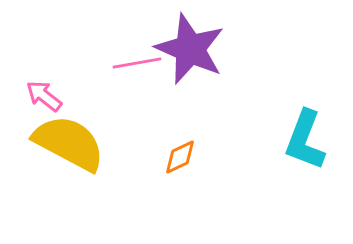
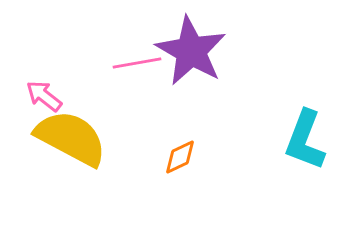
purple star: moved 1 px right, 2 px down; rotated 6 degrees clockwise
yellow semicircle: moved 2 px right, 5 px up
